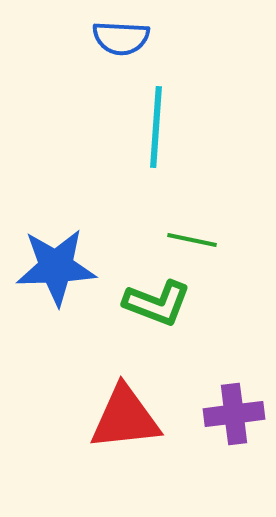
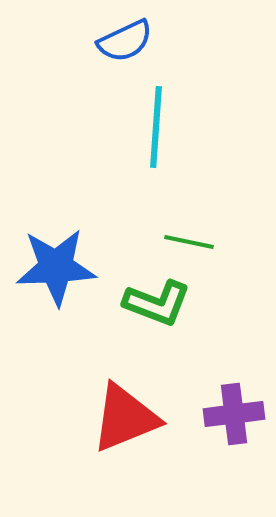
blue semicircle: moved 4 px right, 3 px down; rotated 28 degrees counterclockwise
green line: moved 3 px left, 2 px down
red triangle: rotated 16 degrees counterclockwise
